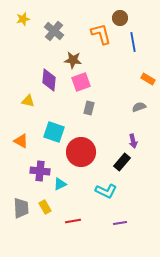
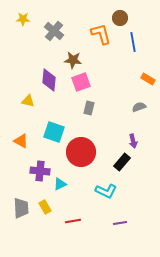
yellow star: rotated 16 degrees clockwise
